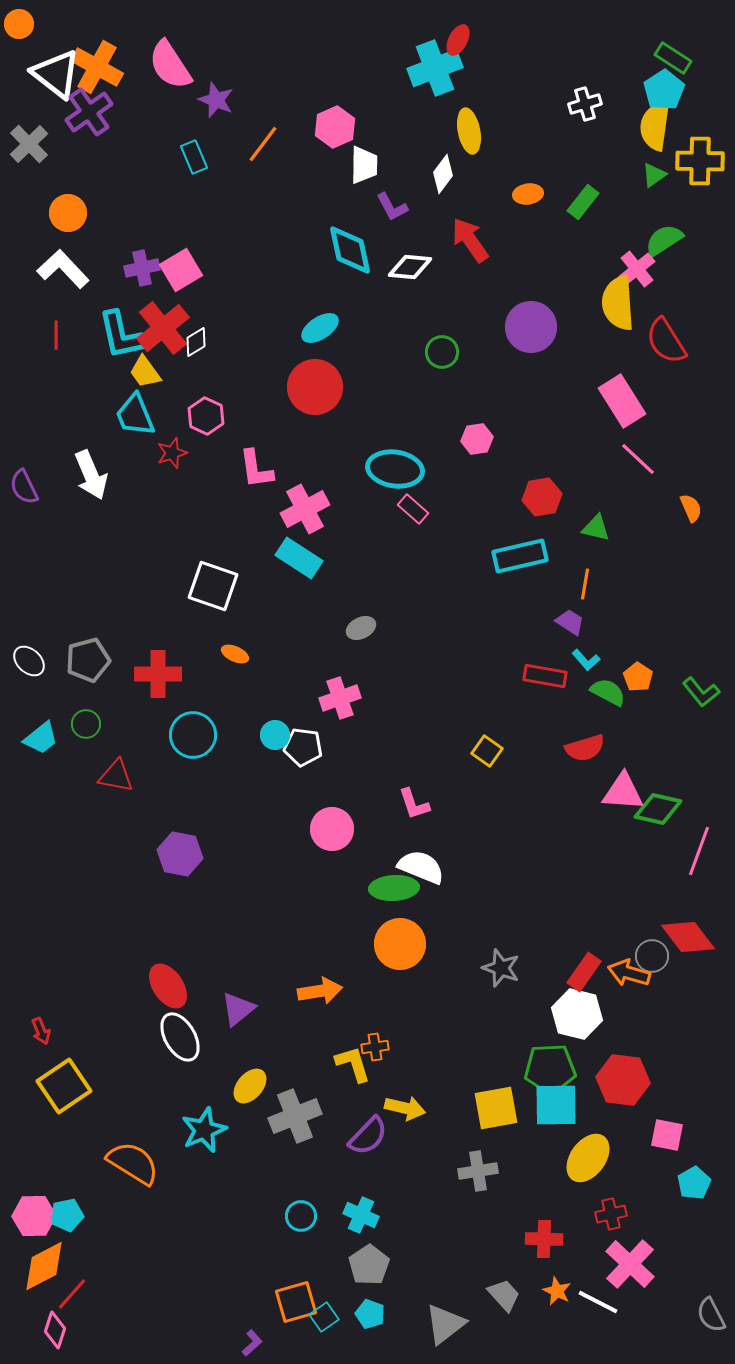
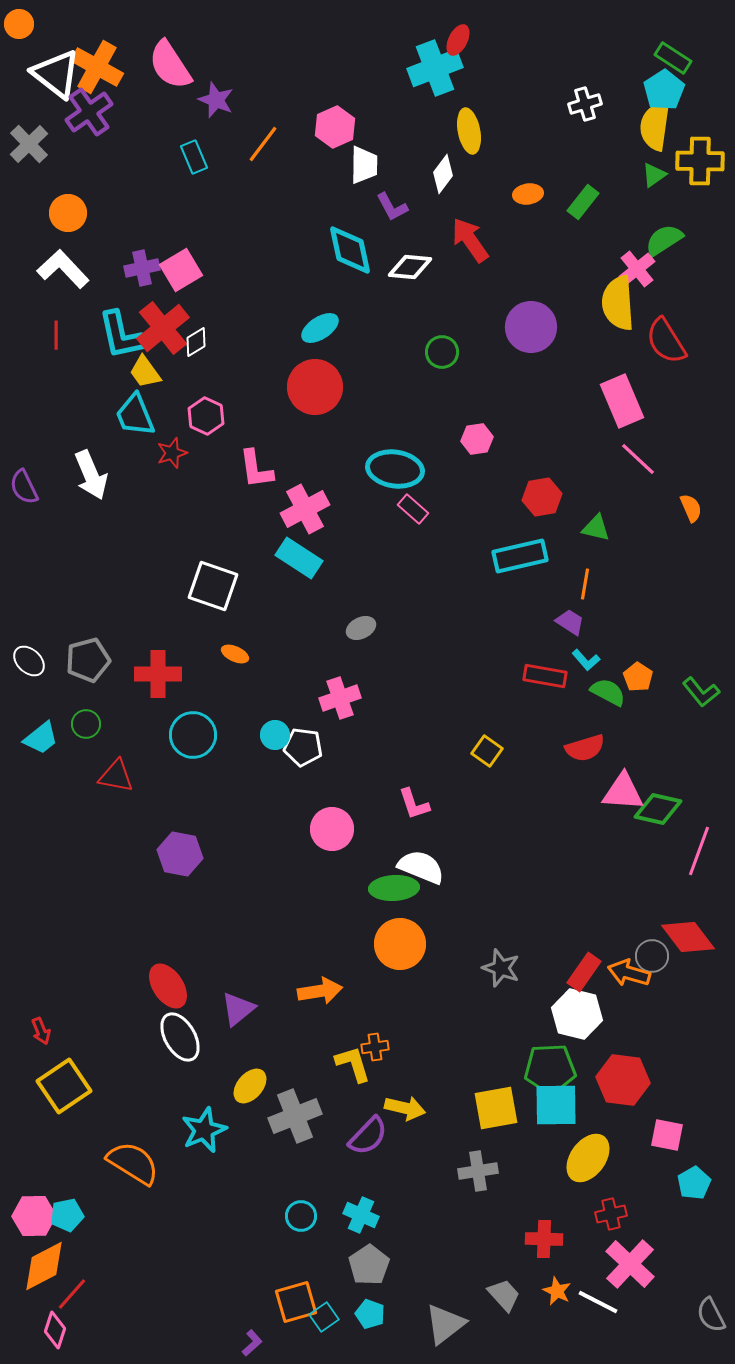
pink rectangle at (622, 401): rotated 9 degrees clockwise
